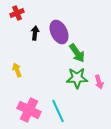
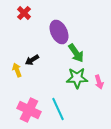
red cross: moved 7 px right; rotated 24 degrees counterclockwise
black arrow: moved 3 px left, 27 px down; rotated 128 degrees counterclockwise
green arrow: moved 1 px left
cyan line: moved 2 px up
